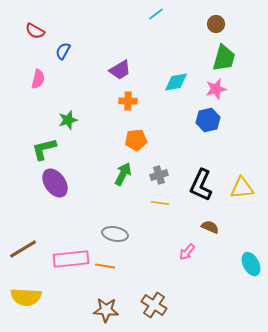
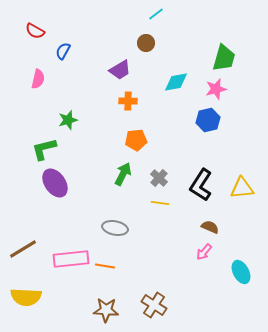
brown circle: moved 70 px left, 19 px down
gray cross: moved 3 px down; rotated 30 degrees counterclockwise
black L-shape: rotated 8 degrees clockwise
gray ellipse: moved 6 px up
pink arrow: moved 17 px right
cyan ellipse: moved 10 px left, 8 px down
